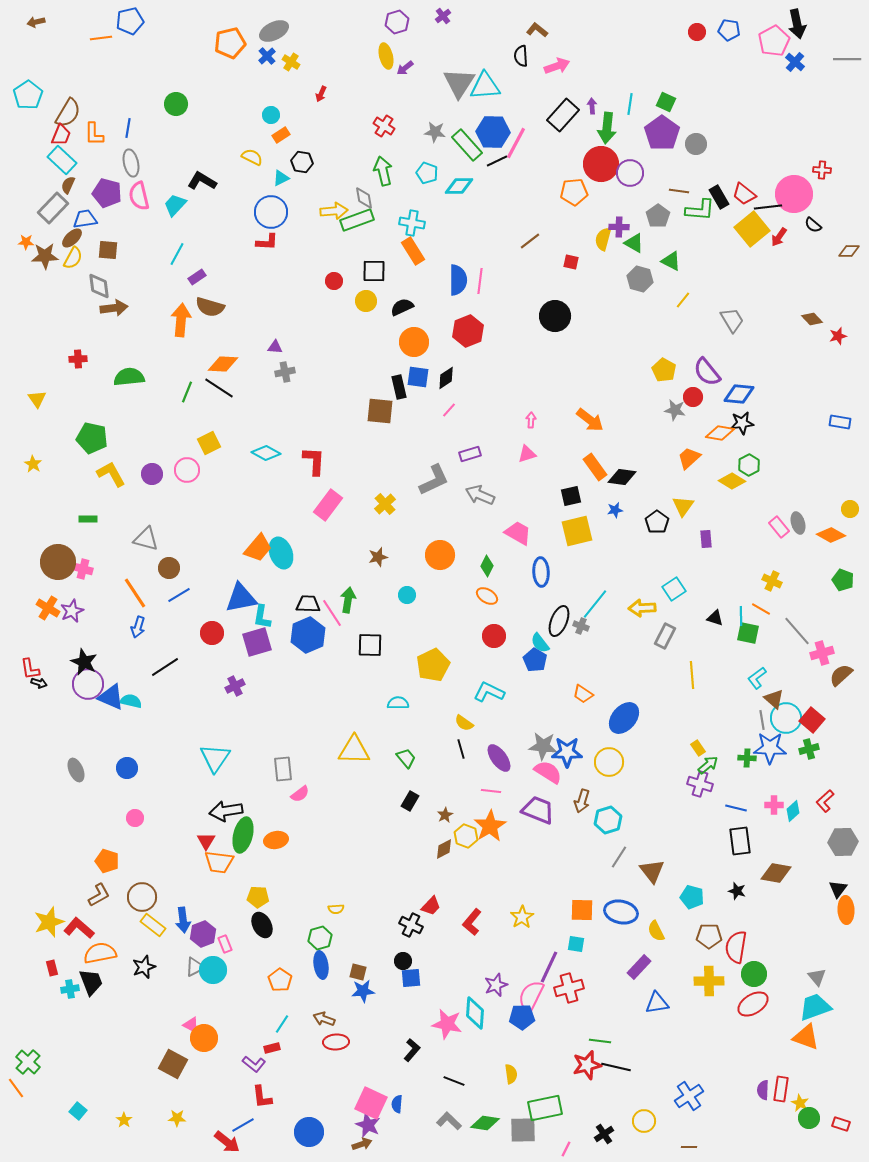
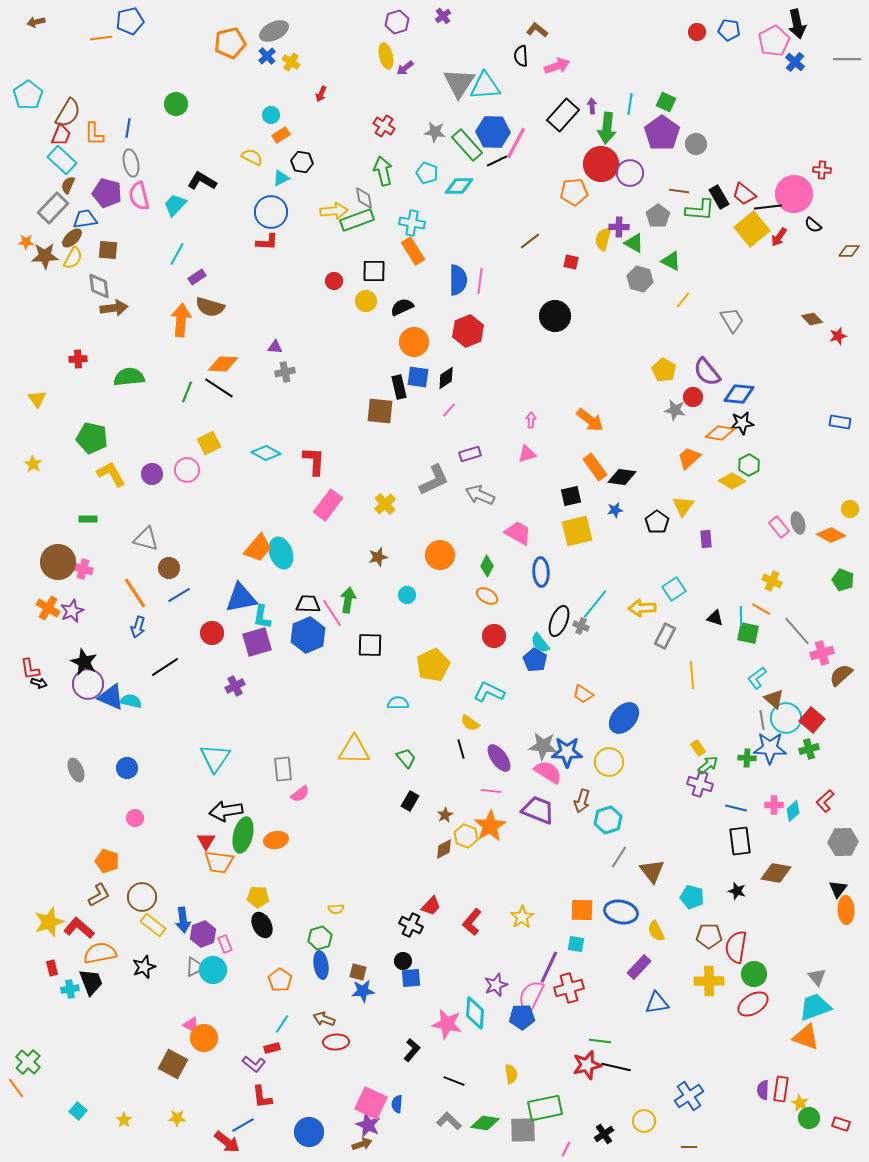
yellow semicircle at (464, 723): moved 6 px right
